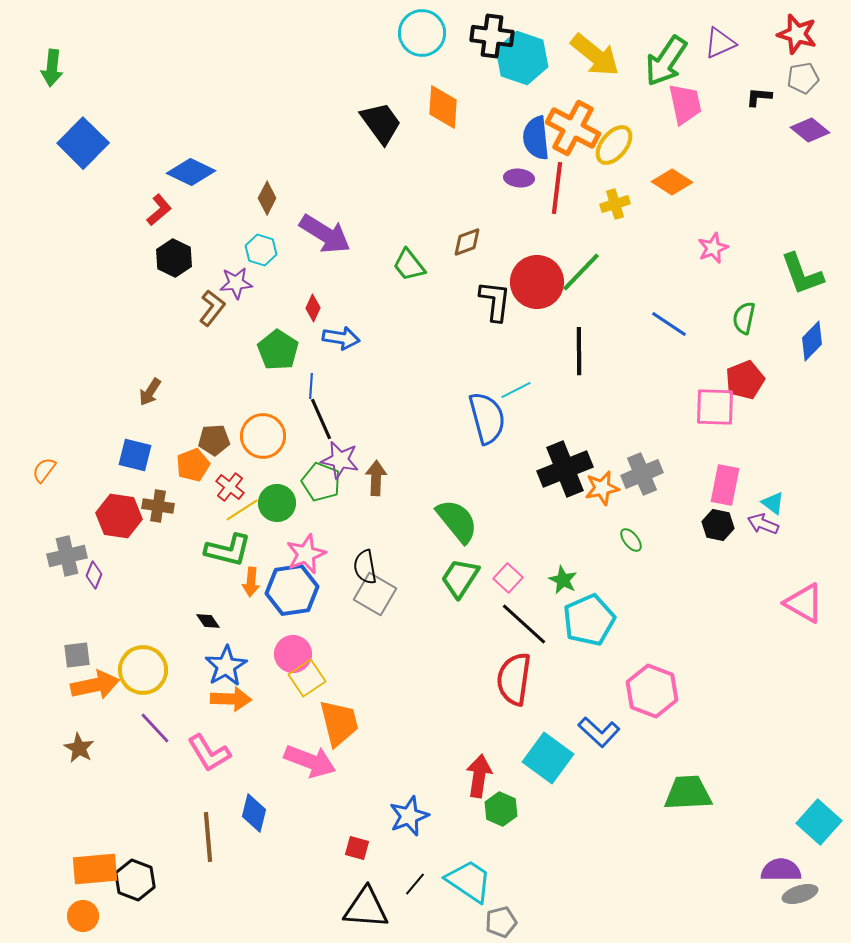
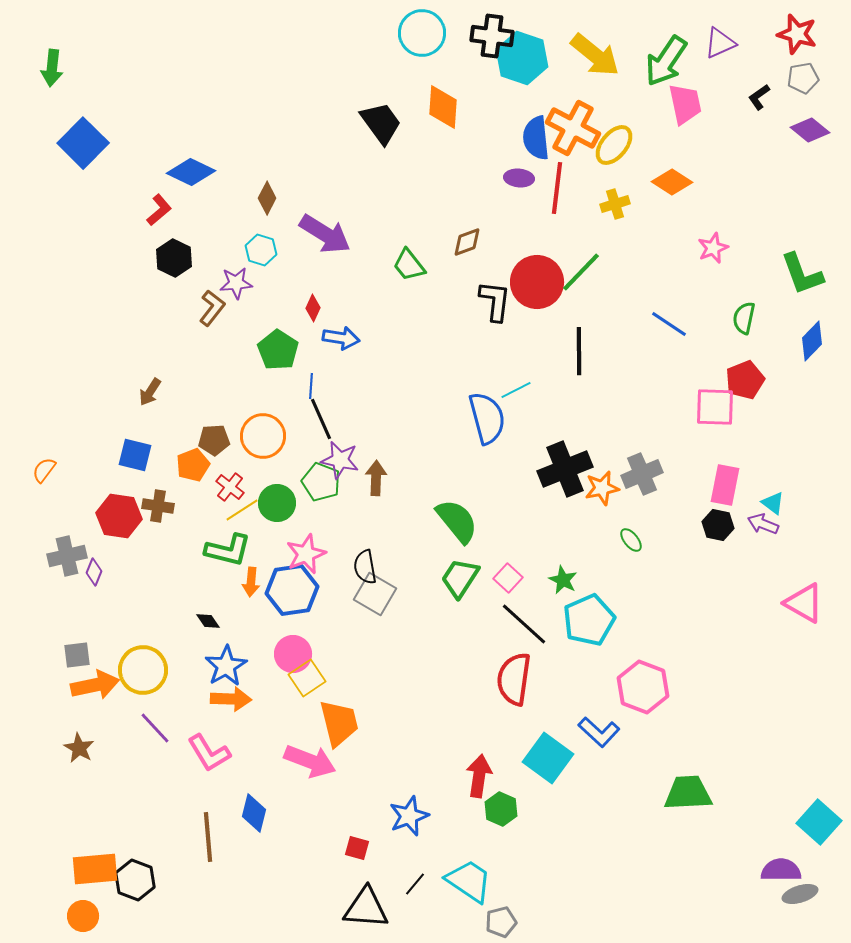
black L-shape at (759, 97): rotated 40 degrees counterclockwise
purple diamond at (94, 575): moved 3 px up
pink hexagon at (652, 691): moved 9 px left, 4 px up
